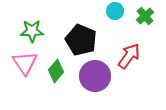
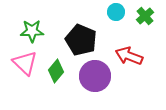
cyan circle: moved 1 px right, 1 px down
red arrow: rotated 104 degrees counterclockwise
pink triangle: rotated 12 degrees counterclockwise
